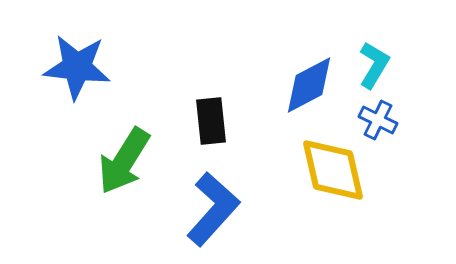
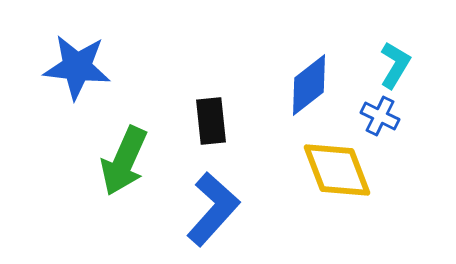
cyan L-shape: moved 21 px right
blue diamond: rotated 10 degrees counterclockwise
blue cross: moved 2 px right, 4 px up
green arrow: rotated 8 degrees counterclockwise
yellow diamond: moved 4 px right; rotated 8 degrees counterclockwise
